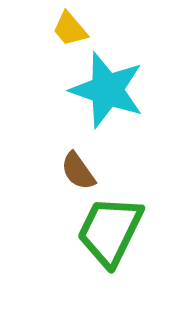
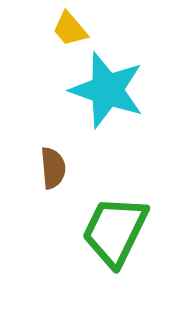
brown semicircle: moved 25 px left, 3 px up; rotated 150 degrees counterclockwise
green trapezoid: moved 5 px right
